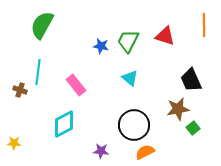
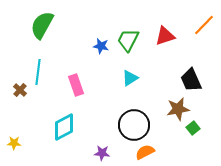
orange line: rotated 45 degrees clockwise
red triangle: rotated 35 degrees counterclockwise
green trapezoid: moved 1 px up
cyan triangle: rotated 48 degrees clockwise
pink rectangle: rotated 20 degrees clockwise
brown cross: rotated 24 degrees clockwise
cyan diamond: moved 3 px down
purple star: moved 1 px right, 2 px down
